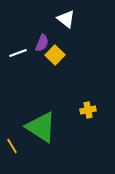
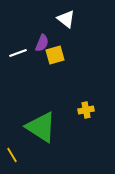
yellow square: rotated 30 degrees clockwise
yellow cross: moved 2 px left
yellow line: moved 9 px down
